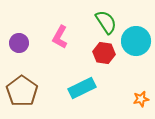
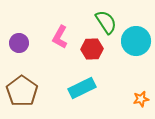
red hexagon: moved 12 px left, 4 px up; rotated 10 degrees counterclockwise
